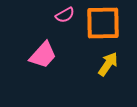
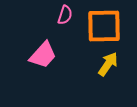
pink semicircle: rotated 42 degrees counterclockwise
orange square: moved 1 px right, 3 px down
